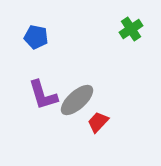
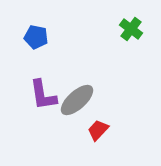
green cross: rotated 20 degrees counterclockwise
purple L-shape: rotated 8 degrees clockwise
red trapezoid: moved 8 px down
